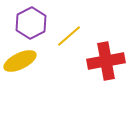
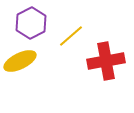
yellow line: moved 2 px right
